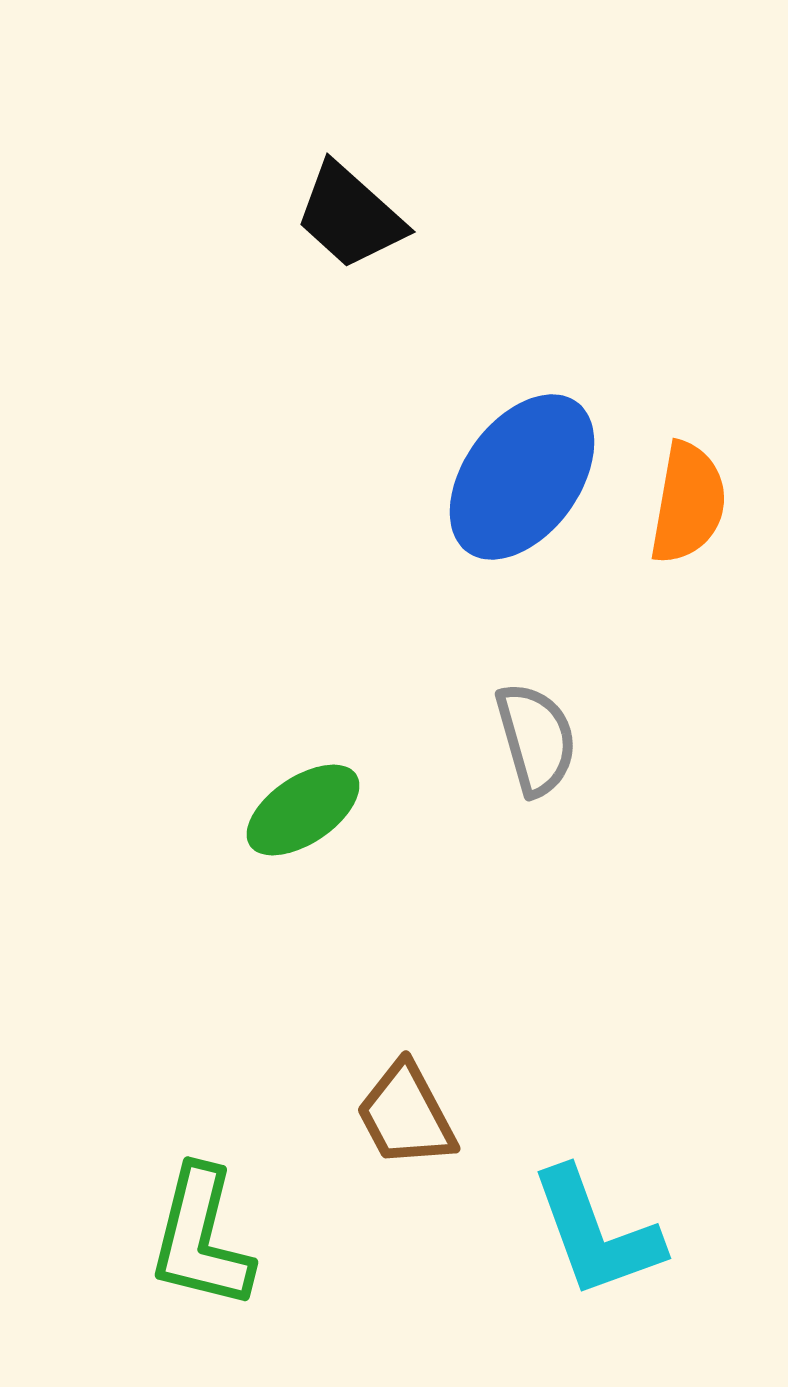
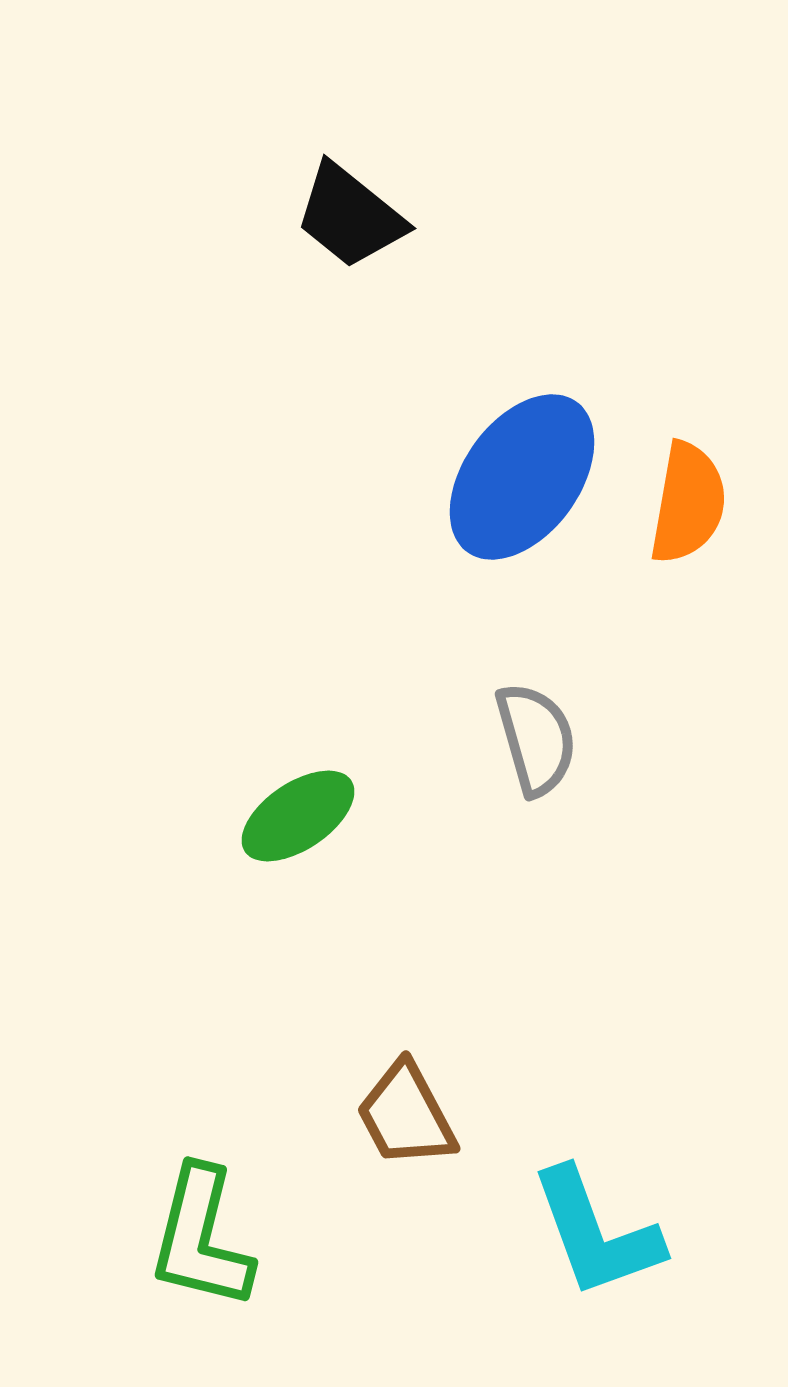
black trapezoid: rotated 3 degrees counterclockwise
green ellipse: moved 5 px left, 6 px down
